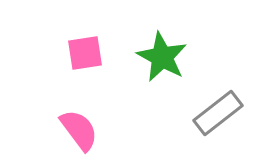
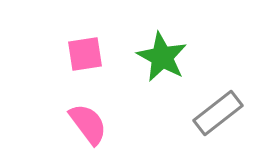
pink square: moved 1 px down
pink semicircle: moved 9 px right, 6 px up
